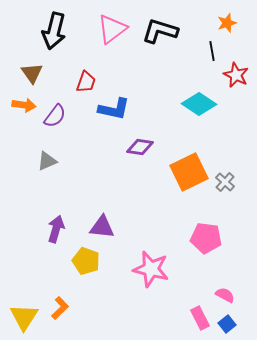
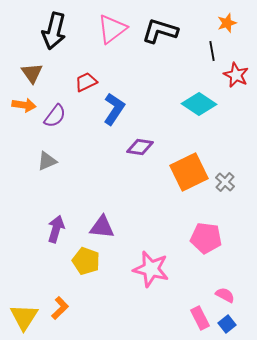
red trapezoid: rotated 135 degrees counterclockwise
blue L-shape: rotated 68 degrees counterclockwise
